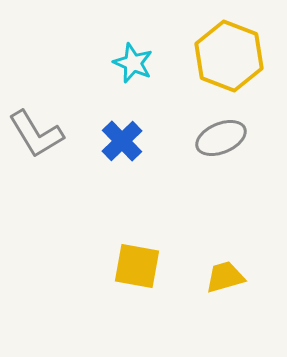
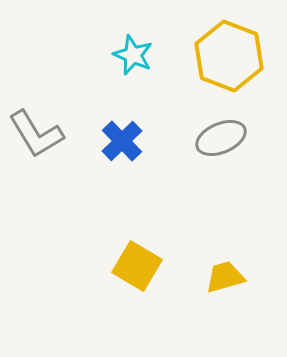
cyan star: moved 8 px up
yellow square: rotated 21 degrees clockwise
